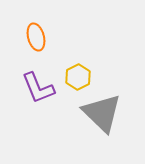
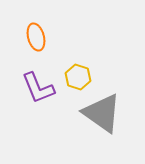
yellow hexagon: rotated 15 degrees counterclockwise
gray triangle: rotated 9 degrees counterclockwise
